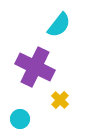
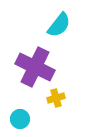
yellow cross: moved 4 px left, 2 px up; rotated 30 degrees clockwise
